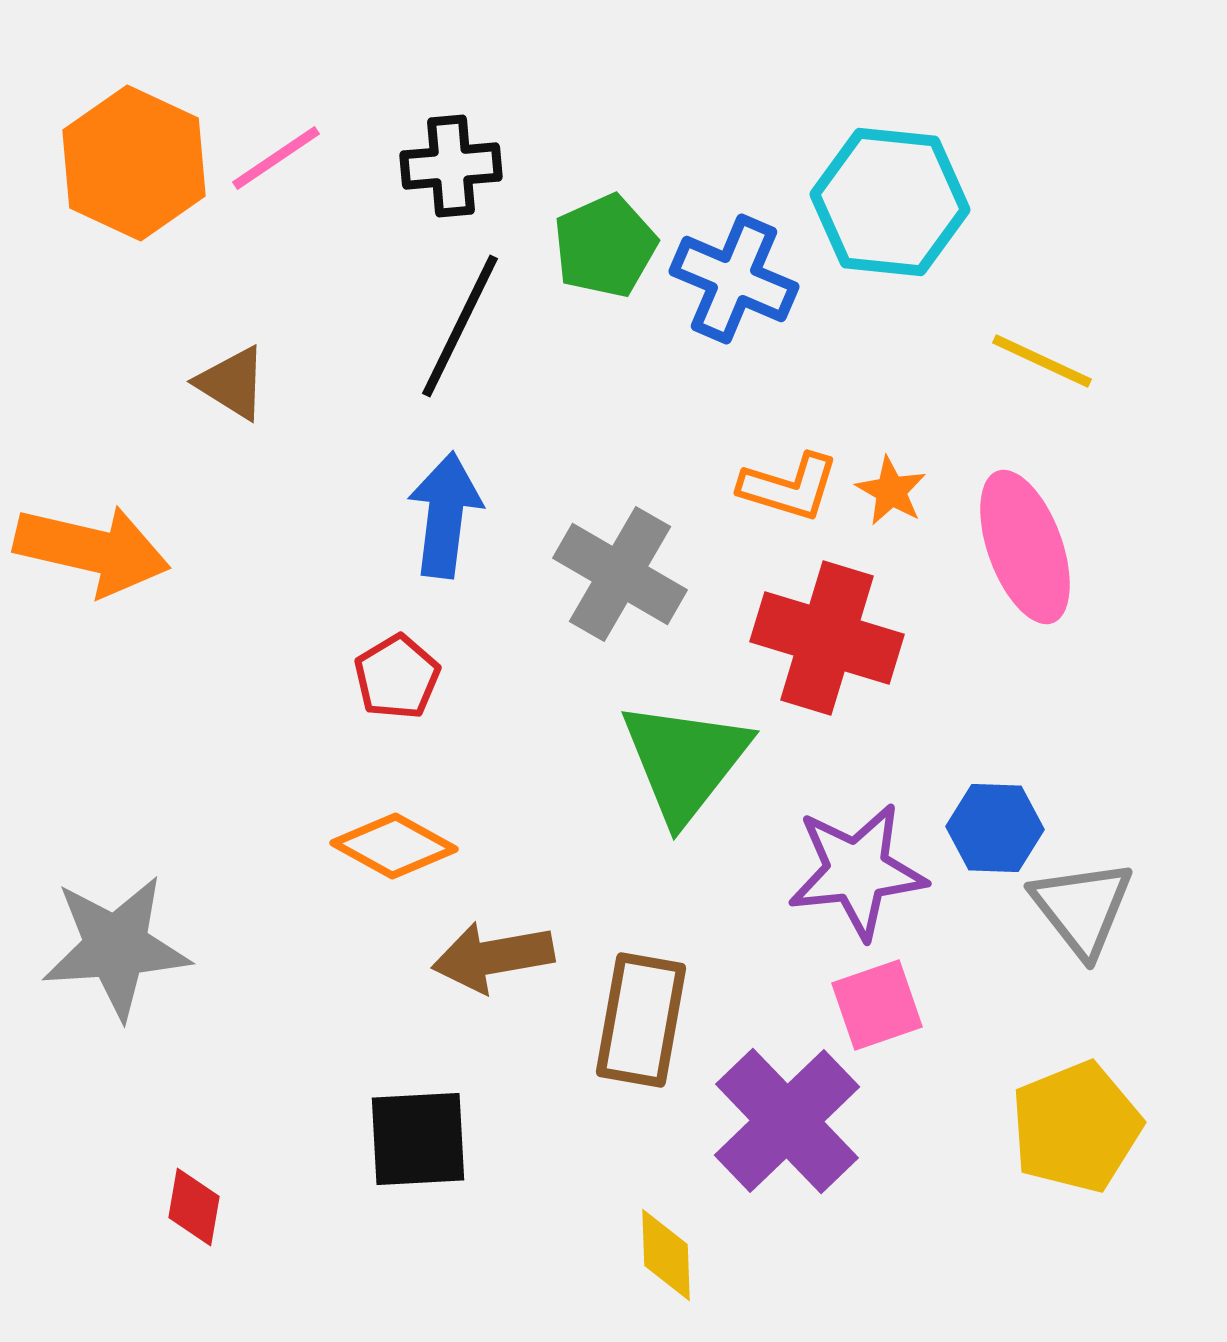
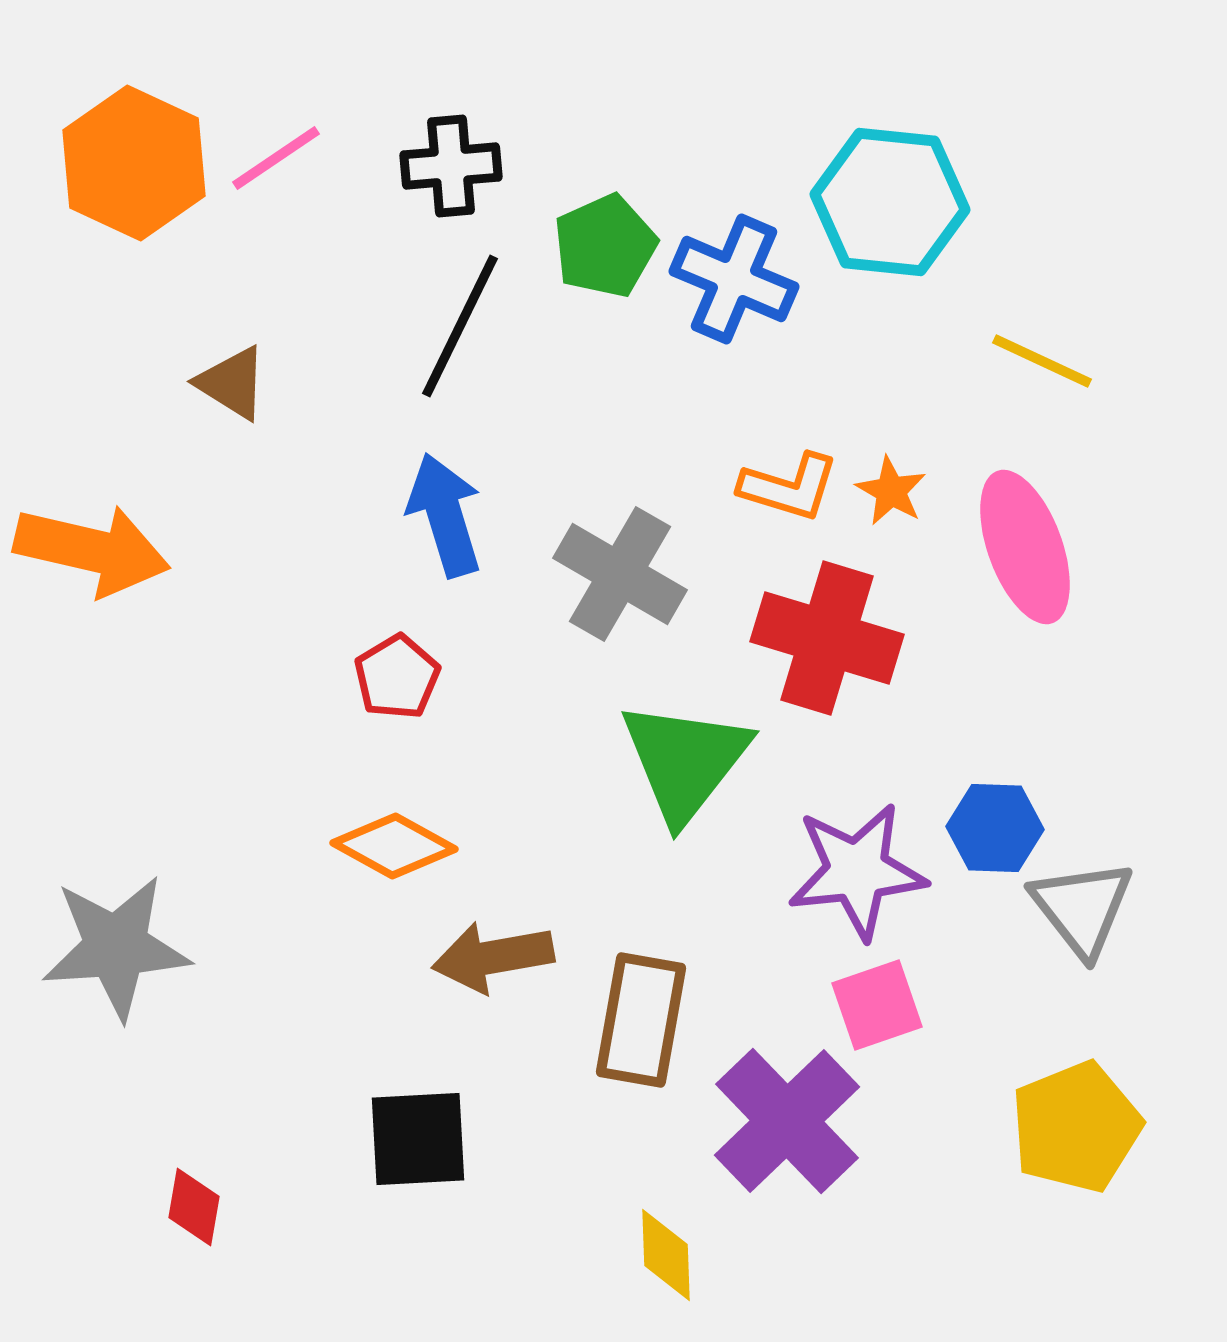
blue arrow: rotated 24 degrees counterclockwise
